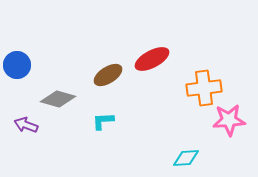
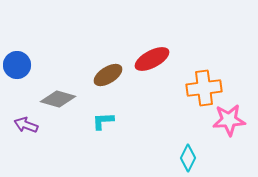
cyan diamond: moved 2 px right; rotated 60 degrees counterclockwise
